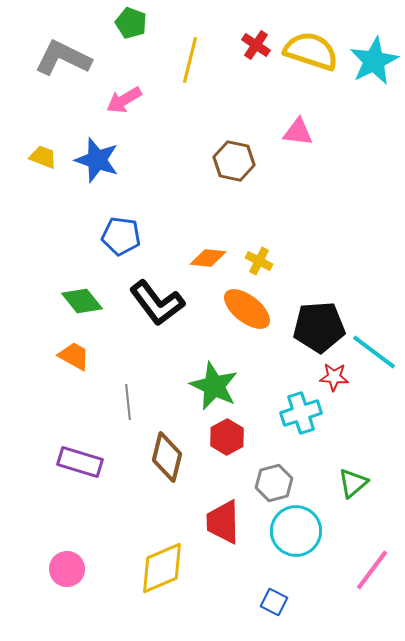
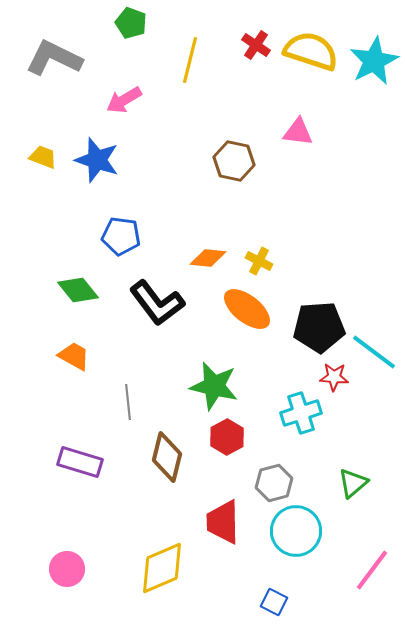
gray L-shape: moved 9 px left
green diamond: moved 4 px left, 11 px up
green star: rotated 12 degrees counterclockwise
